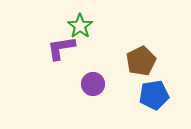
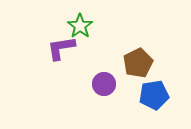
brown pentagon: moved 3 px left, 2 px down
purple circle: moved 11 px right
